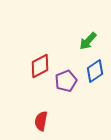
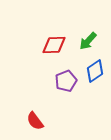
red diamond: moved 14 px right, 21 px up; rotated 25 degrees clockwise
red semicircle: moved 6 px left; rotated 48 degrees counterclockwise
